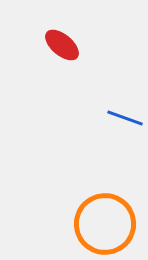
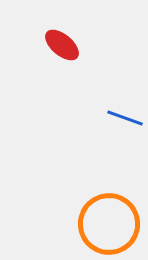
orange circle: moved 4 px right
